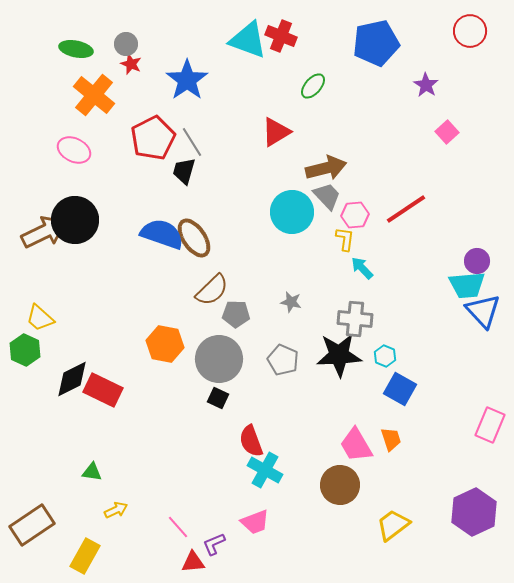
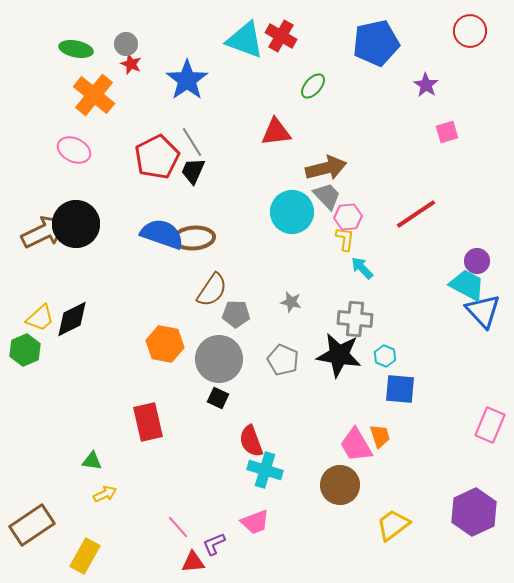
red cross at (281, 36): rotated 8 degrees clockwise
cyan triangle at (248, 40): moved 3 px left
red triangle at (276, 132): rotated 24 degrees clockwise
pink square at (447, 132): rotated 25 degrees clockwise
red pentagon at (153, 138): moved 4 px right, 19 px down
black trapezoid at (184, 171): moved 9 px right; rotated 8 degrees clockwise
red line at (406, 209): moved 10 px right, 5 px down
pink hexagon at (355, 215): moved 7 px left, 2 px down
black circle at (75, 220): moved 1 px right, 4 px down
brown ellipse at (194, 238): rotated 60 degrees counterclockwise
cyan trapezoid at (467, 285): rotated 147 degrees counterclockwise
brown semicircle at (212, 290): rotated 12 degrees counterclockwise
yellow trapezoid at (40, 318): rotated 84 degrees counterclockwise
green hexagon at (25, 350): rotated 12 degrees clockwise
black star at (339, 355): rotated 12 degrees clockwise
black diamond at (72, 379): moved 60 px up
blue square at (400, 389): rotated 24 degrees counterclockwise
red rectangle at (103, 390): moved 45 px right, 32 px down; rotated 51 degrees clockwise
orange trapezoid at (391, 439): moved 11 px left, 3 px up
cyan cross at (265, 470): rotated 12 degrees counterclockwise
green triangle at (92, 472): moved 11 px up
yellow arrow at (116, 510): moved 11 px left, 16 px up
